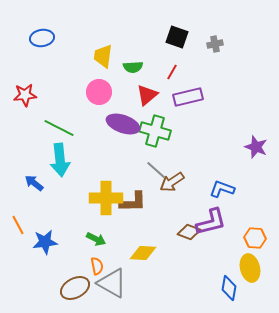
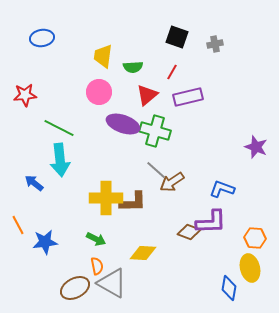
purple L-shape: rotated 12 degrees clockwise
